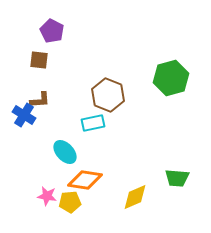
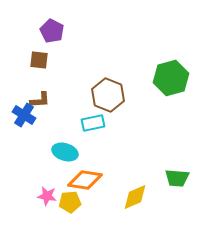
cyan ellipse: rotated 30 degrees counterclockwise
